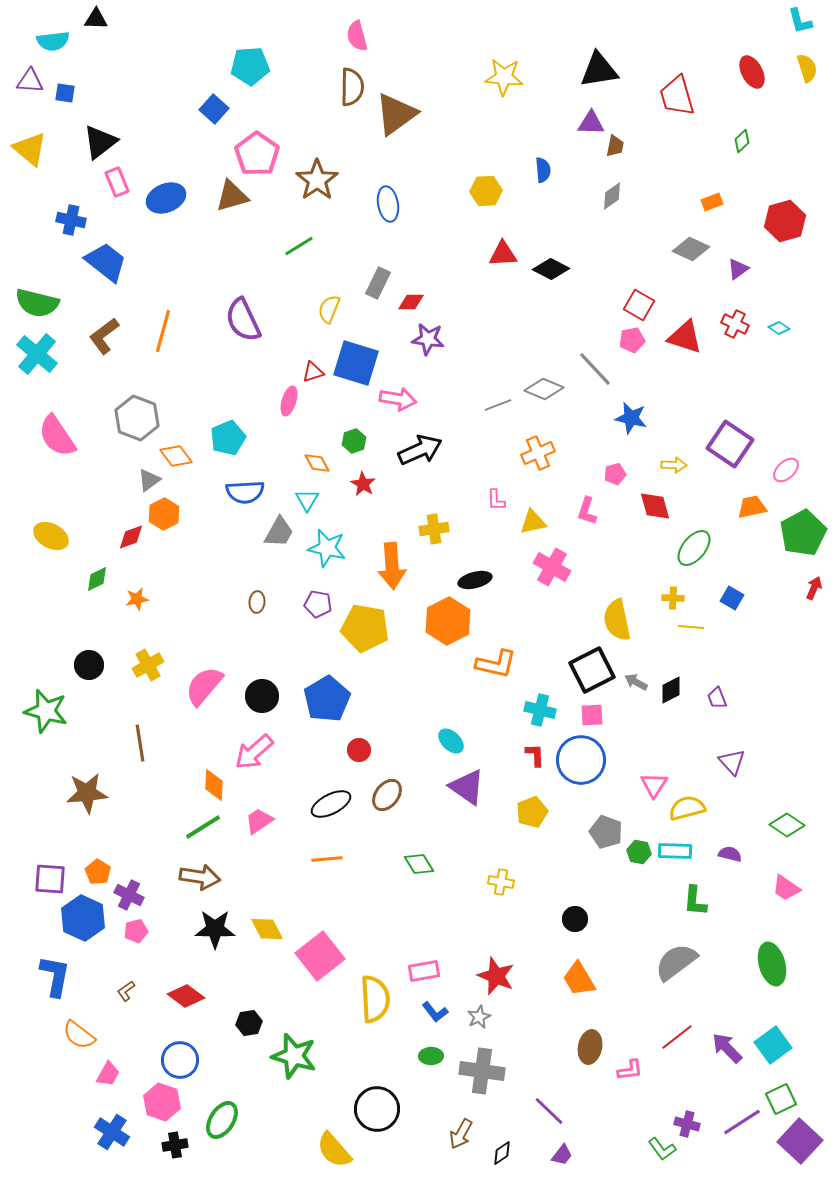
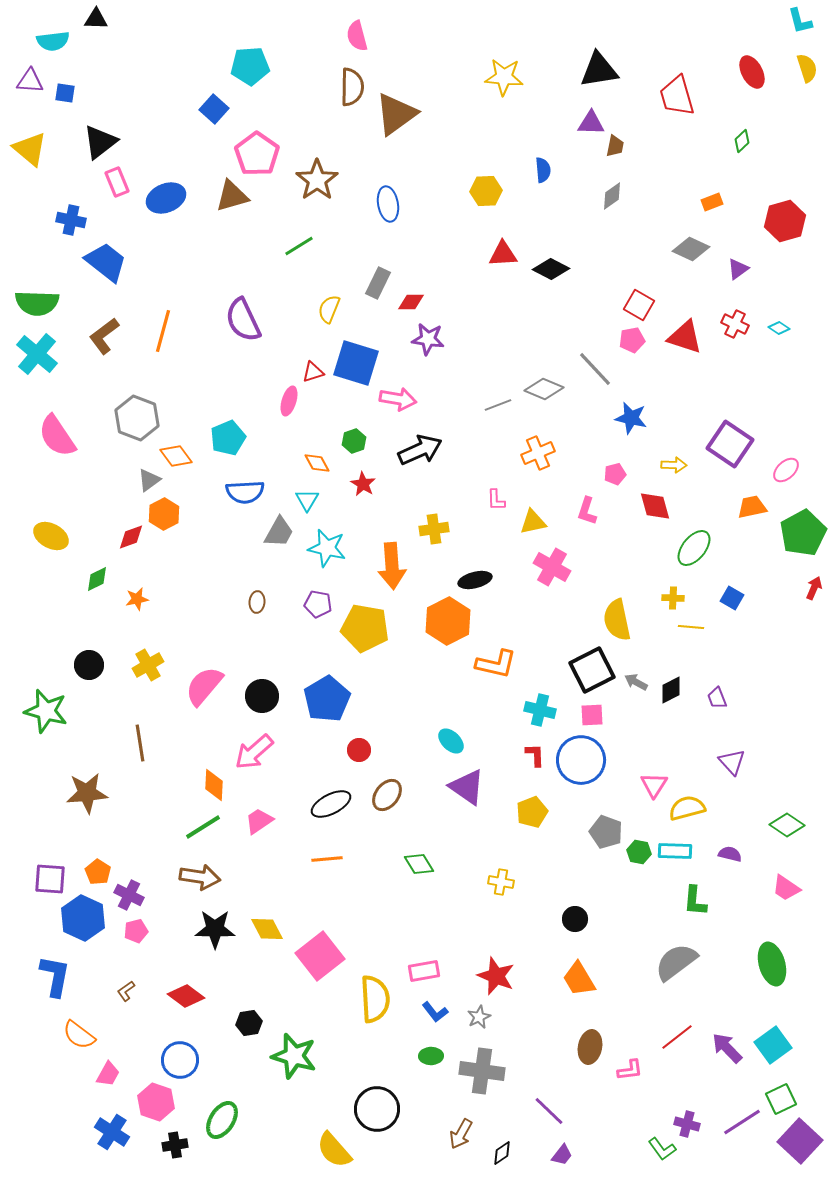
green semicircle at (37, 303): rotated 12 degrees counterclockwise
pink hexagon at (162, 1102): moved 6 px left
